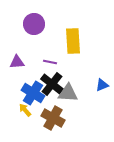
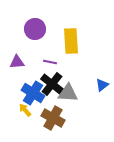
purple circle: moved 1 px right, 5 px down
yellow rectangle: moved 2 px left
blue triangle: rotated 16 degrees counterclockwise
